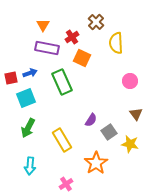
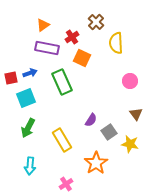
orange triangle: rotated 24 degrees clockwise
